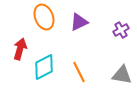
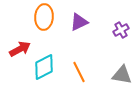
orange ellipse: rotated 25 degrees clockwise
red arrow: rotated 45 degrees clockwise
